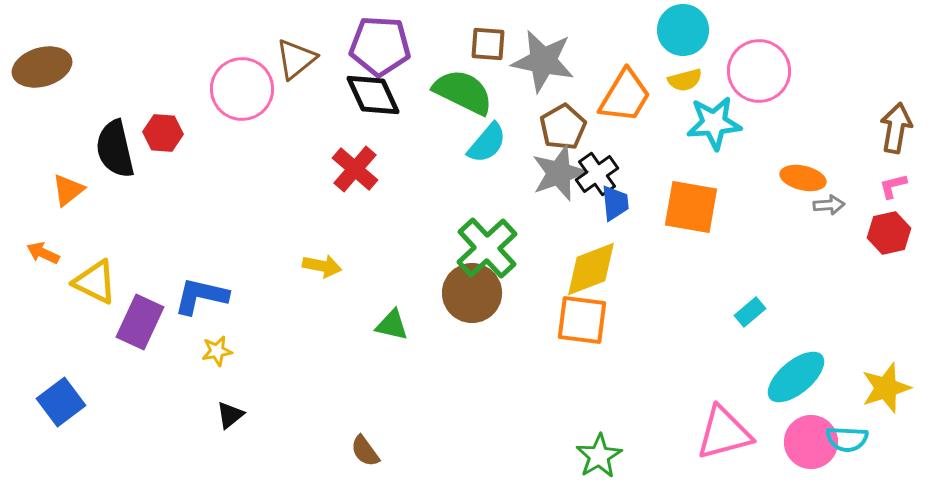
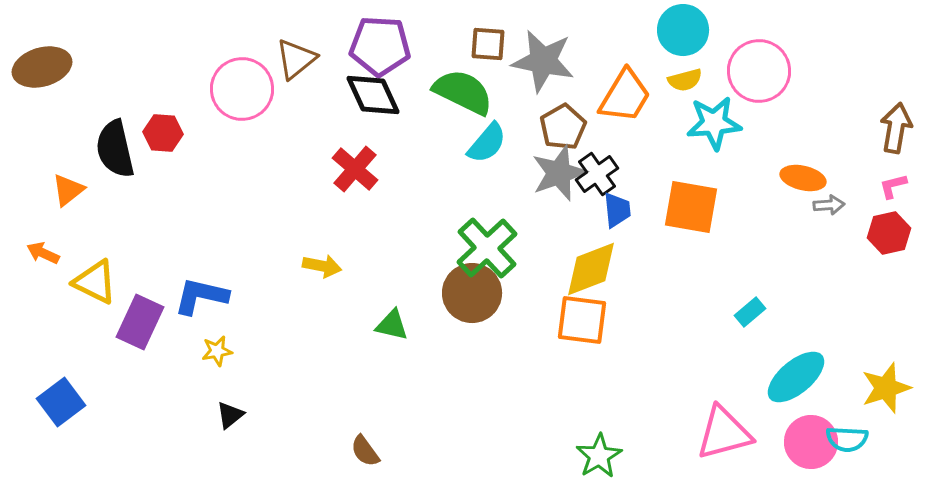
blue trapezoid at (615, 203): moved 2 px right, 7 px down
